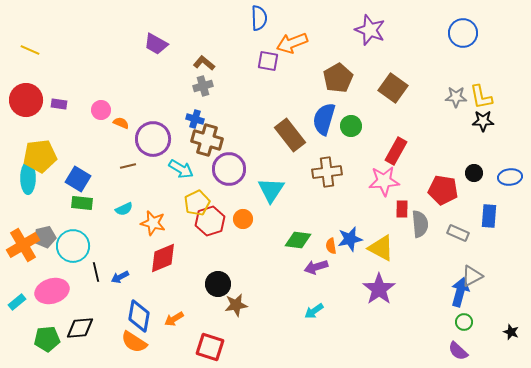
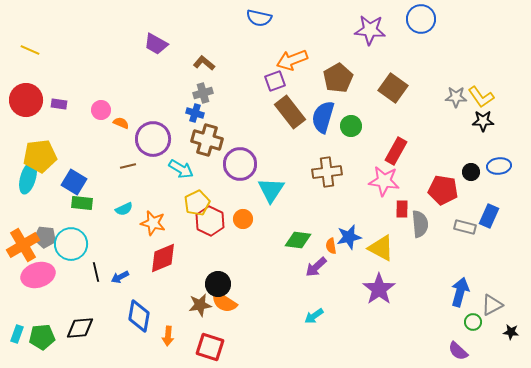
blue semicircle at (259, 18): rotated 105 degrees clockwise
purple star at (370, 30): rotated 16 degrees counterclockwise
blue circle at (463, 33): moved 42 px left, 14 px up
orange arrow at (292, 43): moved 17 px down
purple square at (268, 61): moved 7 px right, 20 px down; rotated 30 degrees counterclockwise
gray cross at (203, 86): moved 7 px down
yellow L-shape at (481, 97): rotated 24 degrees counterclockwise
blue cross at (195, 119): moved 6 px up
blue semicircle at (324, 119): moved 1 px left, 2 px up
brown rectangle at (290, 135): moved 23 px up
purple circle at (229, 169): moved 11 px right, 5 px up
black circle at (474, 173): moved 3 px left, 1 px up
blue ellipse at (510, 177): moved 11 px left, 11 px up
cyan ellipse at (28, 178): rotated 16 degrees clockwise
blue square at (78, 179): moved 4 px left, 3 px down
pink star at (384, 181): rotated 12 degrees clockwise
blue rectangle at (489, 216): rotated 20 degrees clockwise
red hexagon at (210, 221): rotated 16 degrees counterclockwise
gray rectangle at (458, 233): moved 7 px right, 6 px up; rotated 10 degrees counterclockwise
gray pentagon at (45, 237): rotated 20 degrees clockwise
blue star at (350, 239): moved 1 px left, 2 px up
cyan circle at (73, 246): moved 2 px left, 2 px up
purple arrow at (316, 267): rotated 25 degrees counterclockwise
gray triangle at (472, 276): moved 20 px right, 29 px down
pink ellipse at (52, 291): moved 14 px left, 16 px up
cyan rectangle at (17, 302): moved 32 px down; rotated 30 degrees counterclockwise
brown star at (236, 305): moved 36 px left
cyan arrow at (314, 311): moved 5 px down
orange arrow at (174, 319): moved 6 px left, 17 px down; rotated 54 degrees counterclockwise
green circle at (464, 322): moved 9 px right
black star at (511, 332): rotated 14 degrees counterclockwise
green pentagon at (47, 339): moved 5 px left, 2 px up
orange semicircle at (134, 342): moved 90 px right, 40 px up
